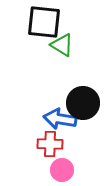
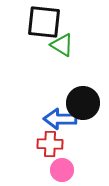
blue arrow: rotated 8 degrees counterclockwise
